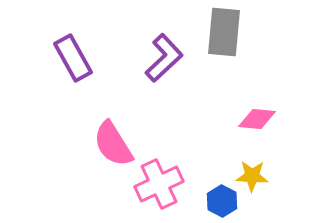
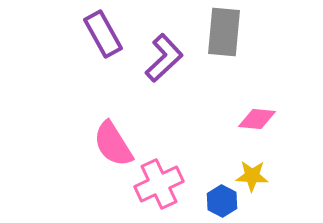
purple rectangle: moved 30 px right, 24 px up
